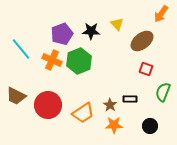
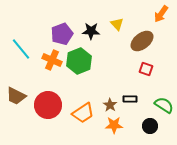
green semicircle: moved 1 px right, 13 px down; rotated 102 degrees clockwise
